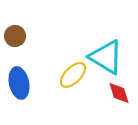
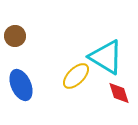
yellow ellipse: moved 3 px right, 1 px down
blue ellipse: moved 2 px right, 2 px down; rotated 12 degrees counterclockwise
